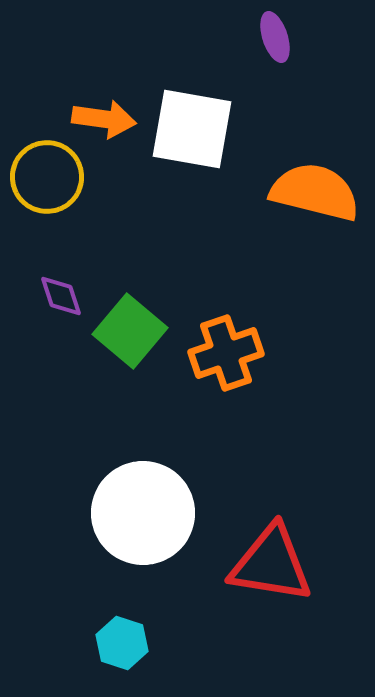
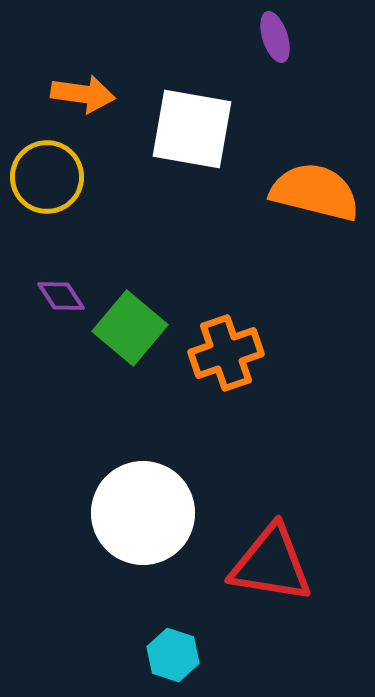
orange arrow: moved 21 px left, 25 px up
purple diamond: rotated 15 degrees counterclockwise
green square: moved 3 px up
cyan hexagon: moved 51 px right, 12 px down
